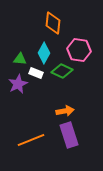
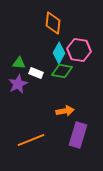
cyan diamond: moved 15 px right
green triangle: moved 1 px left, 4 px down
green diamond: rotated 15 degrees counterclockwise
purple rectangle: moved 9 px right; rotated 35 degrees clockwise
